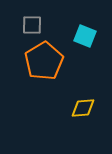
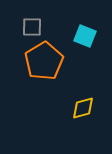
gray square: moved 2 px down
yellow diamond: rotated 10 degrees counterclockwise
